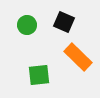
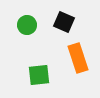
orange rectangle: moved 1 px down; rotated 28 degrees clockwise
